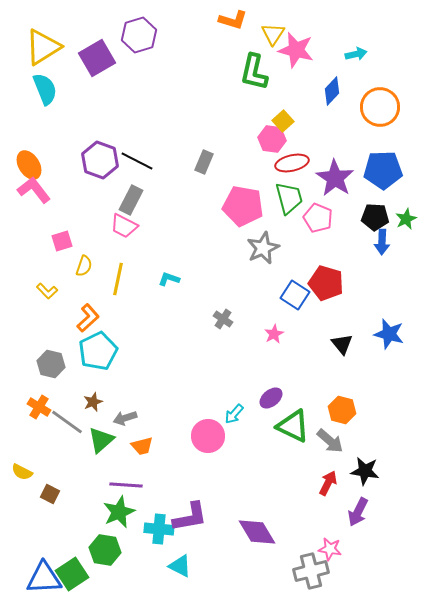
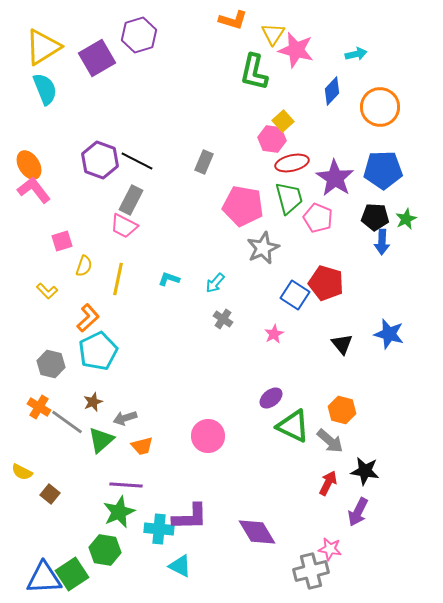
cyan arrow at (234, 414): moved 19 px left, 131 px up
brown square at (50, 494): rotated 12 degrees clockwise
purple L-shape at (190, 517): rotated 9 degrees clockwise
